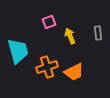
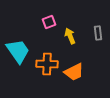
cyan trapezoid: rotated 20 degrees counterclockwise
orange cross: moved 3 px up; rotated 20 degrees clockwise
